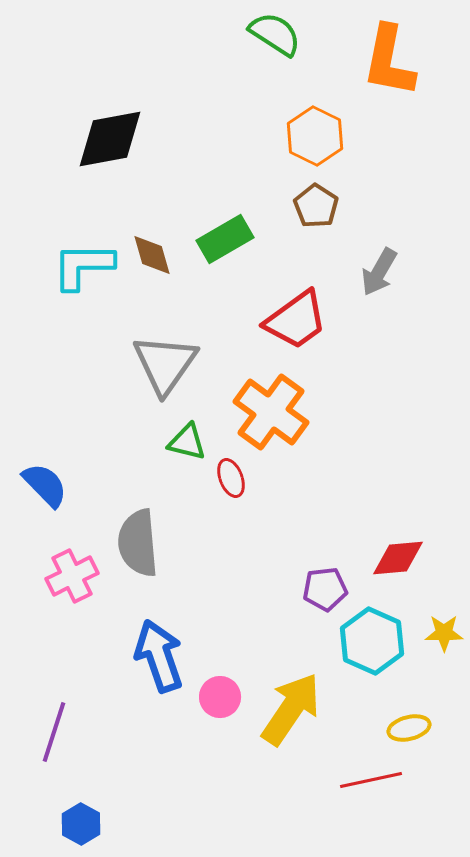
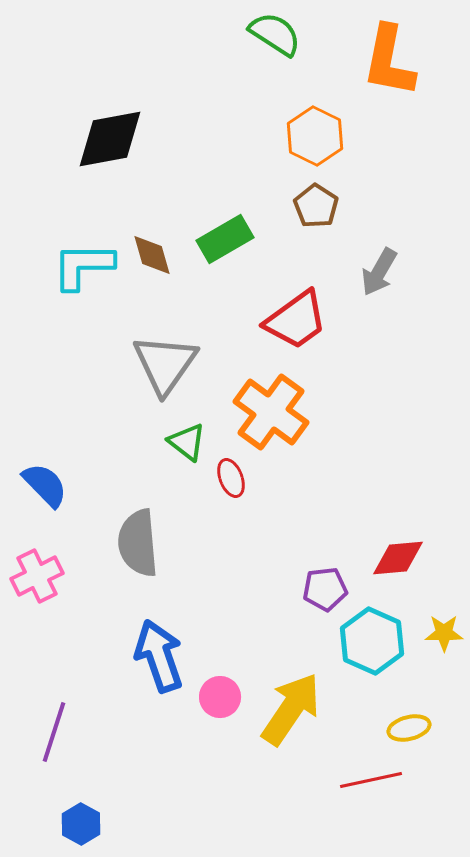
green triangle: rotated 24 degrees clockwise
pink cross: moved 35 px left
